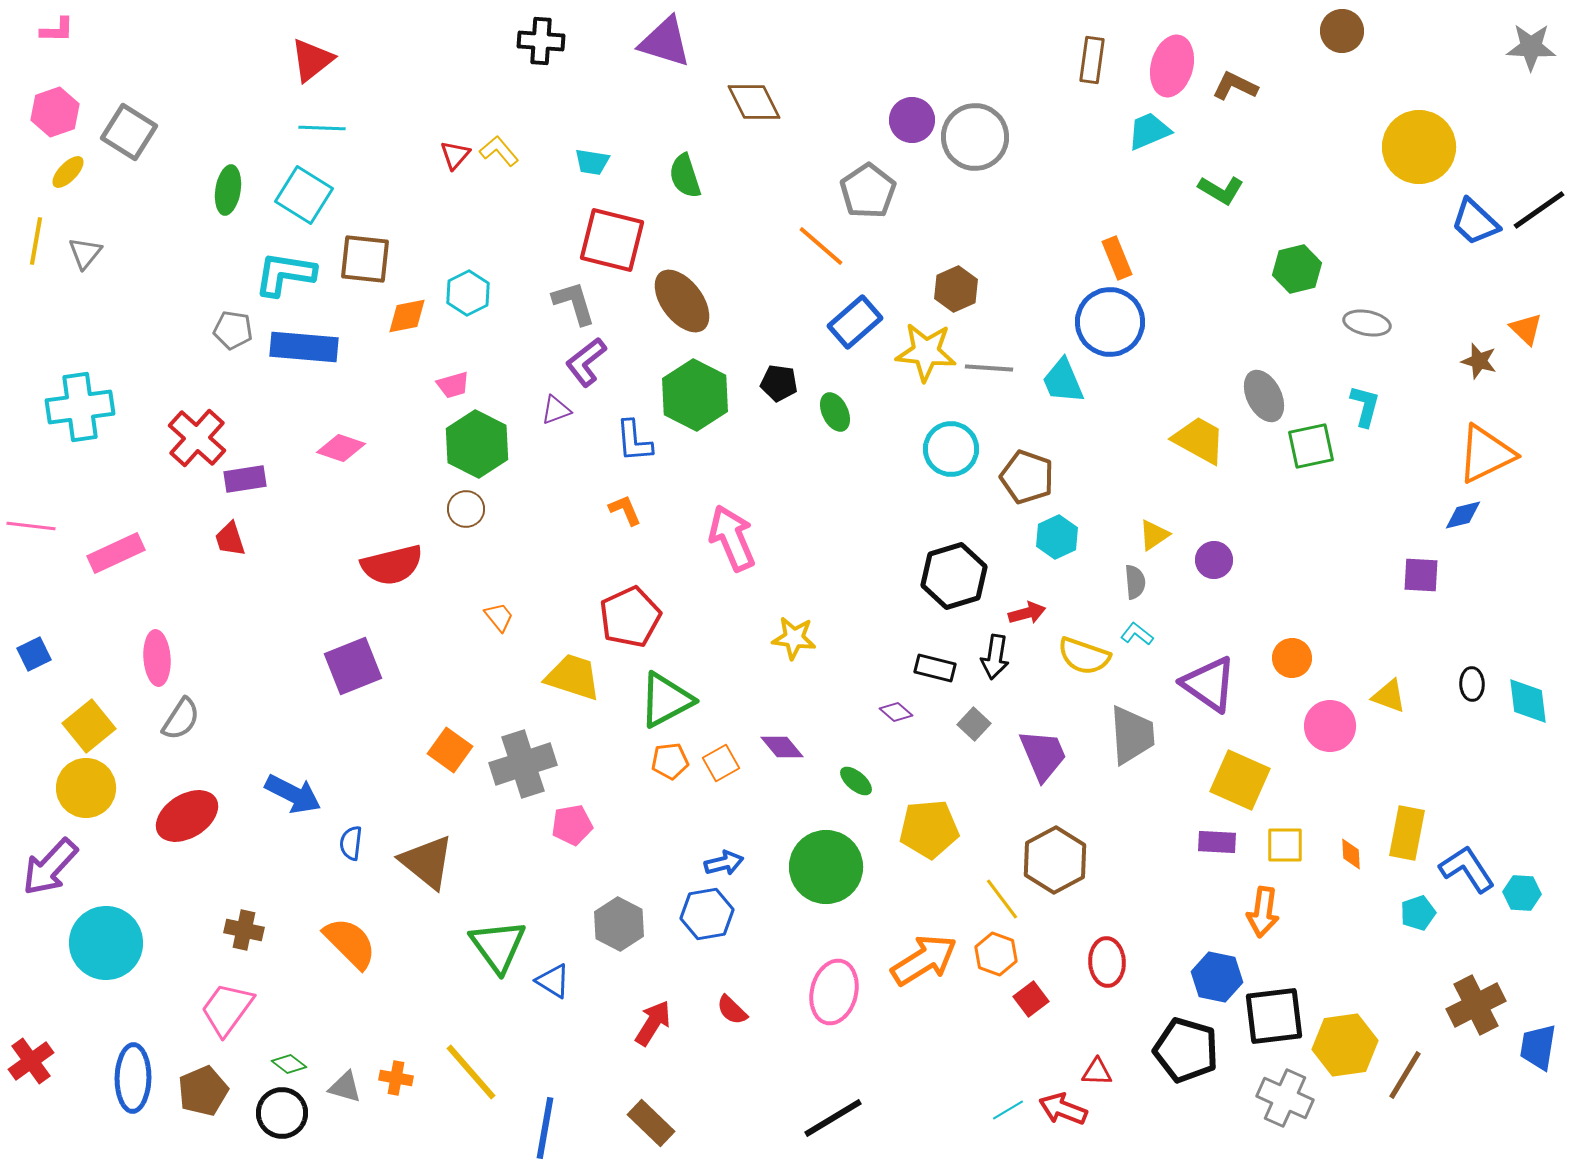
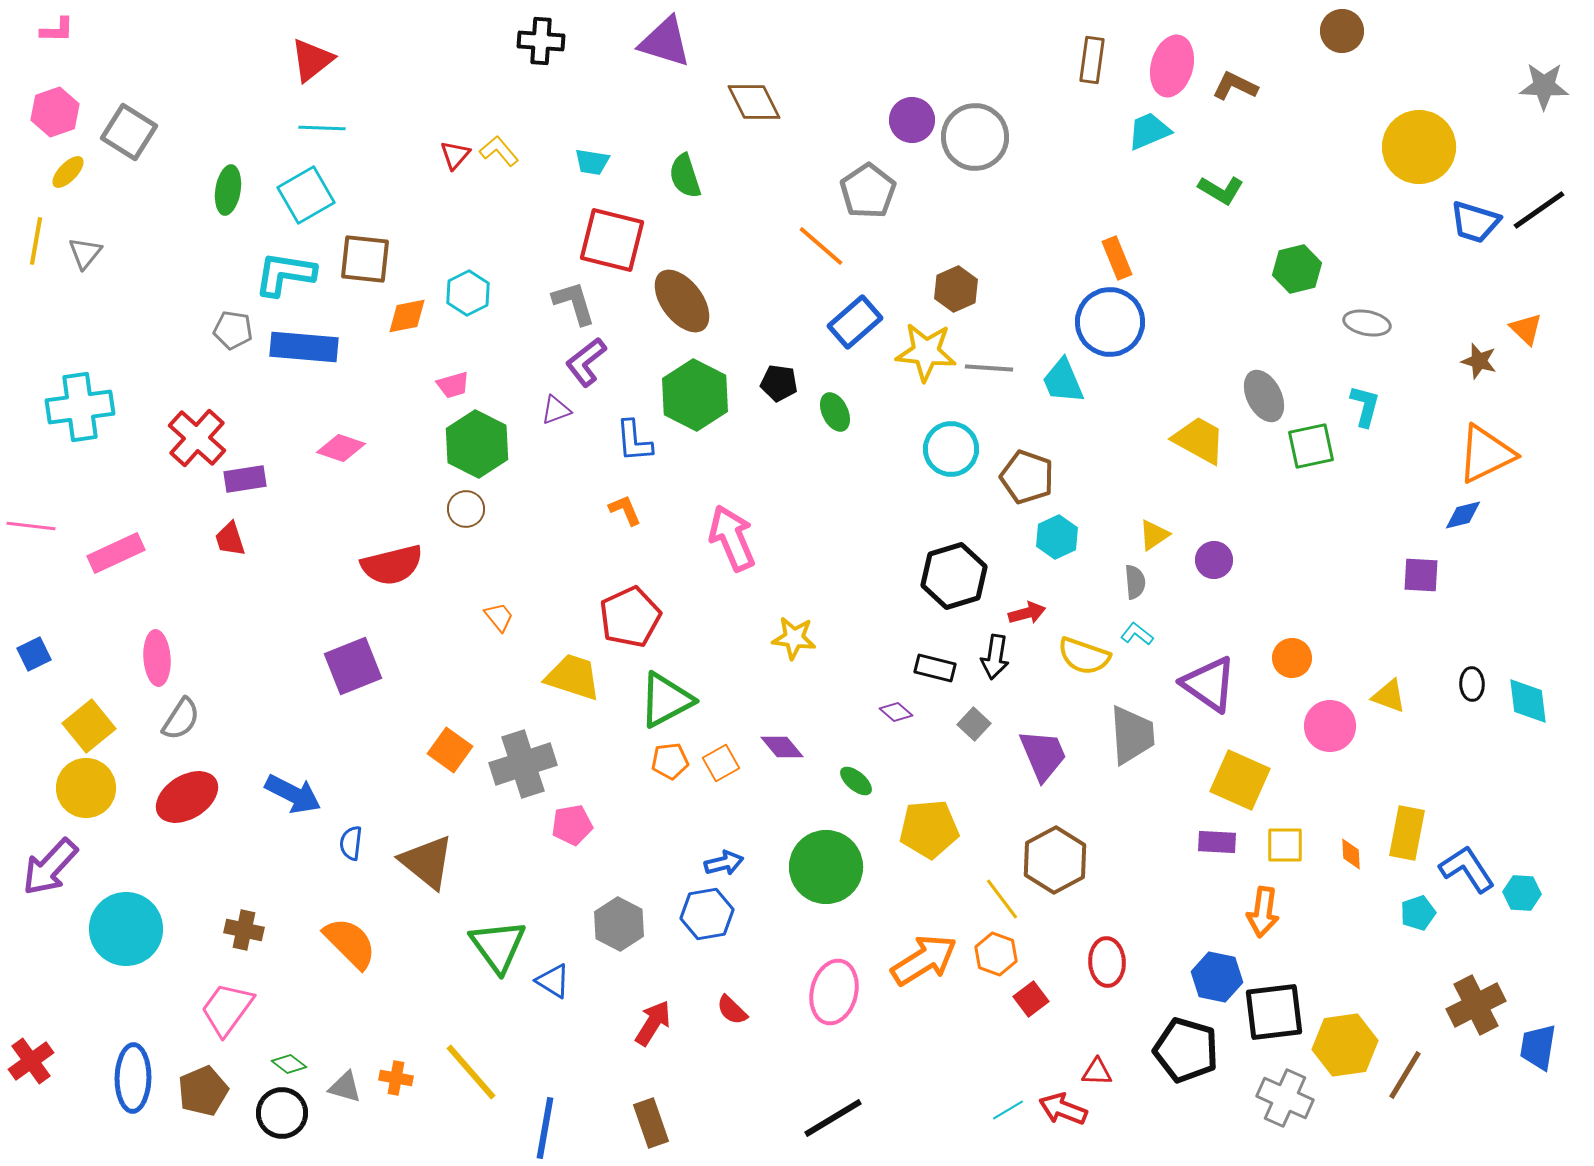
gray star at (1531, 47): moved 13 px right, 39 px down
cyan square at (304, 195): moved 2 px right; rotated 28 degrees clockwise
blue trapezoid at (1475, 222): rotated 26 degrees counterclockwise
red ellipse at (187, 816): moved 19 px up
cyan circle at (106, 943): moved 20 px right, 14 px up
black square at (1274, 1016): moved 4 px up
brown rectangle at (651, 1123): rotated 27 degrees clockwise
